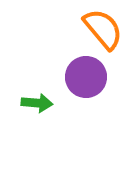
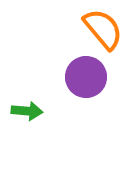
green arrow: moved 10 px left, 8 px down
